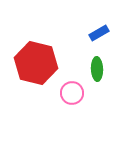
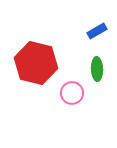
blue rectangle: moved 2 px left, 2 px up
